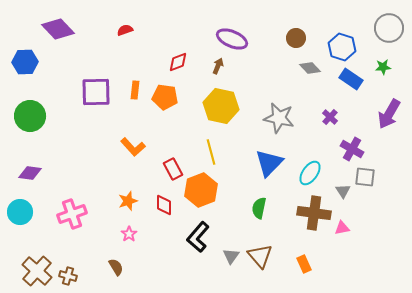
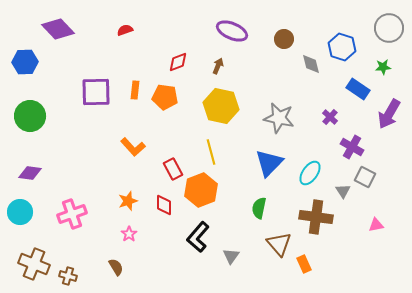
brown circle at (296, 38): moved 12 px left, 1 px down
purple ellipse at (232, 39): moved 8 px up
gray diamond at (310, 68): moved 1 px right, 4 px up; rotated 30 degrees clockwise
blue rectangle at (351, 79): moved 7 px right, 10 px down
purple cross at (352, 149): moved 2 px up
gray square at (365, 177): rotated 20 degrees clockwise
brown cross at (314, 213): moved 2 px right, 4 px down
pink triangle at (342, 228): moved 34 px right, 3 px up
brown triangle at (260, 256): moved 19 px right, 12 px up
brown cross at (37, 271): moved 3 px left, 7 px up; rotated 20 degrees counterclockwise
